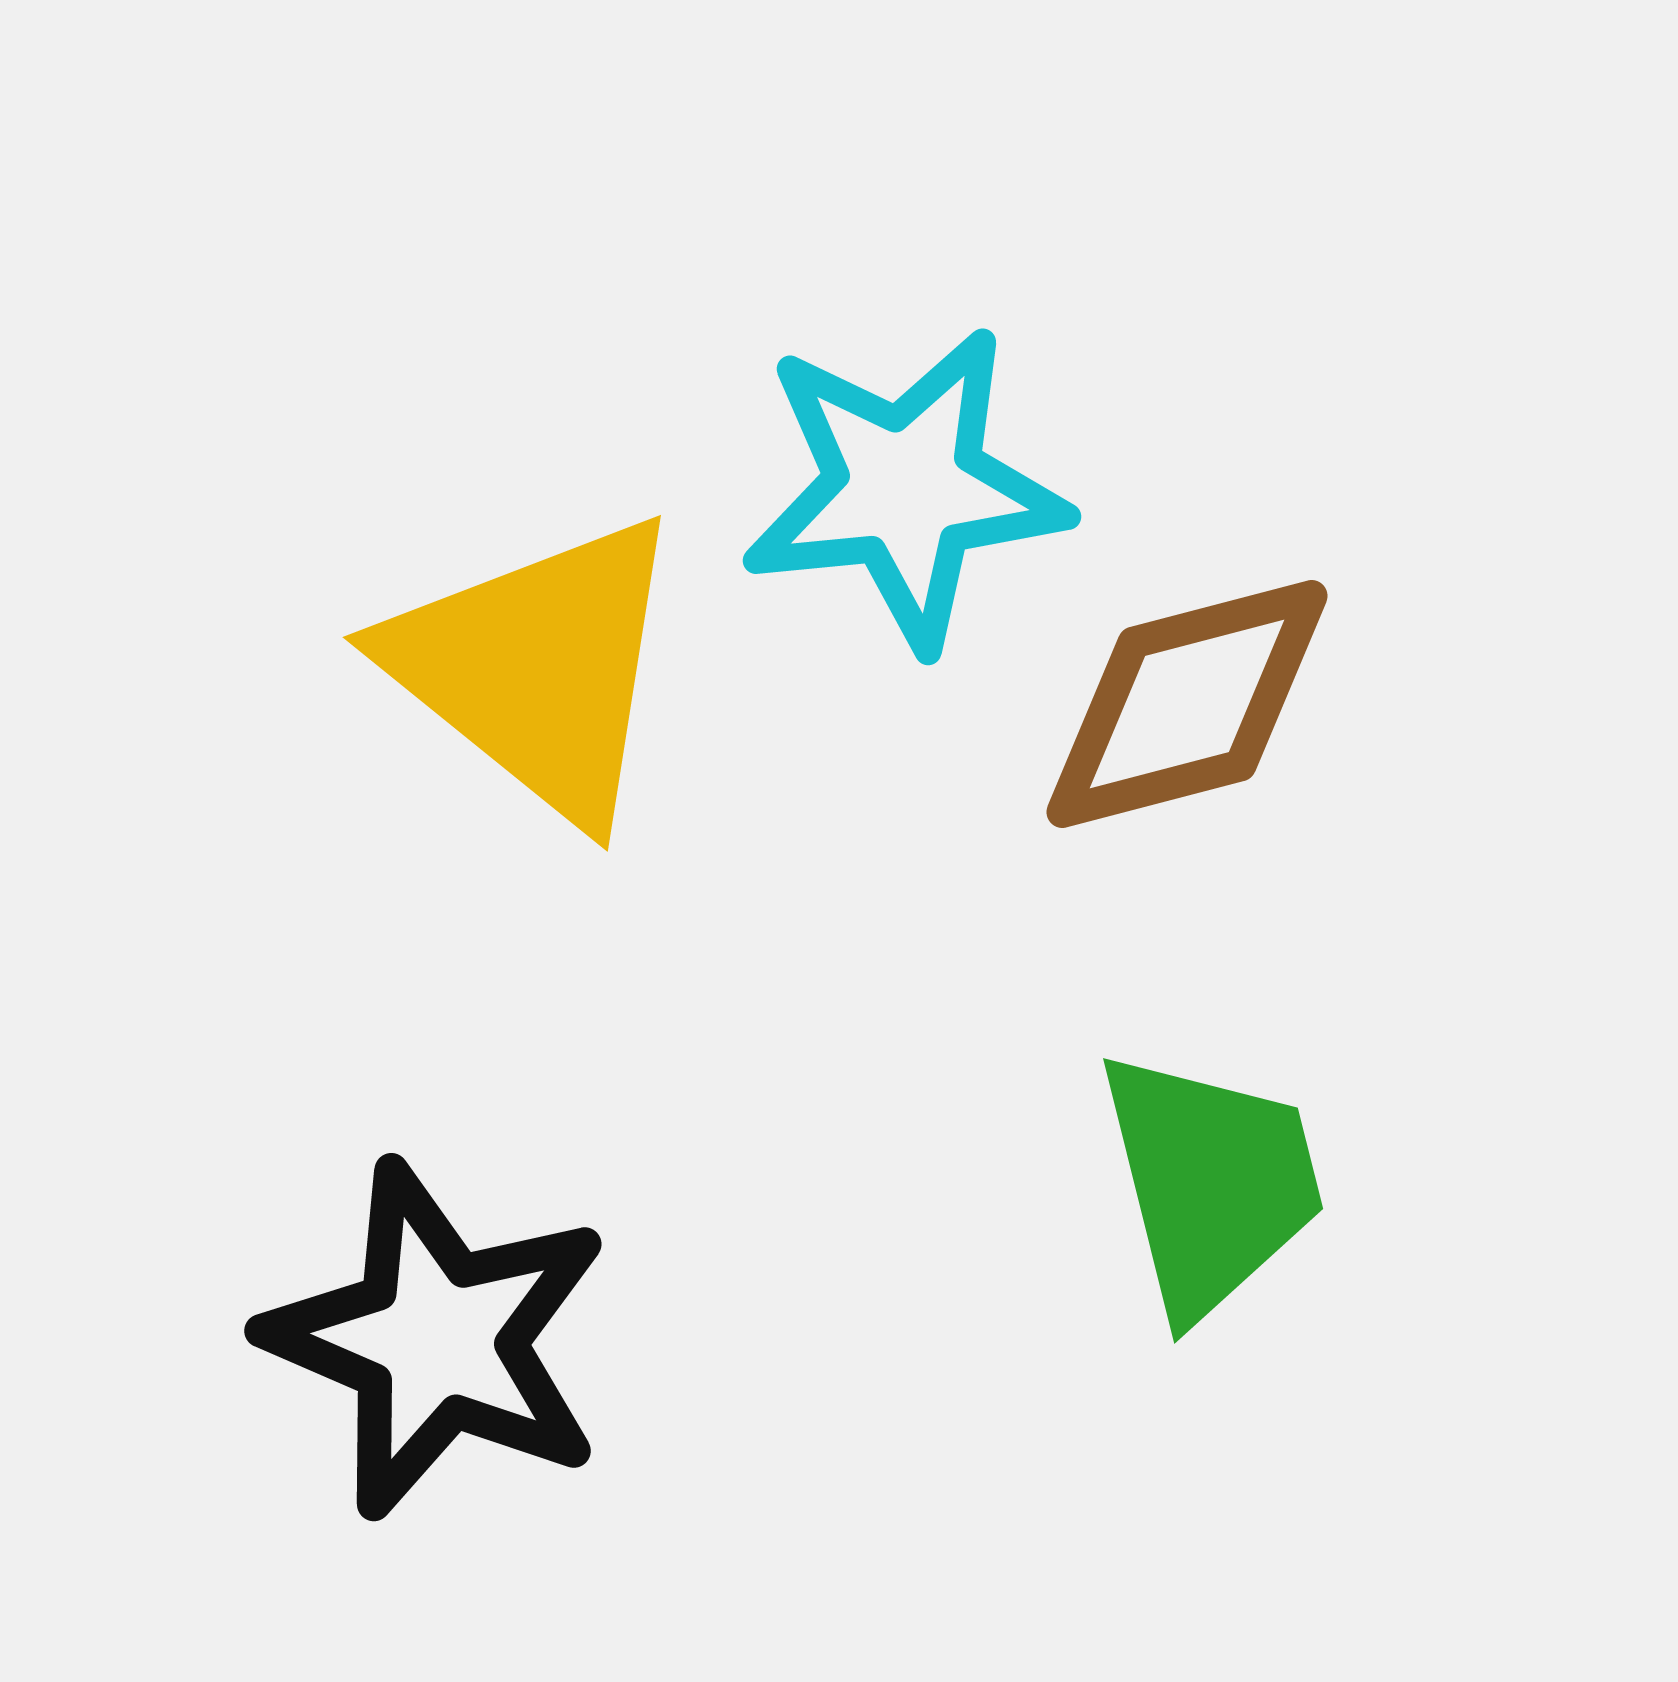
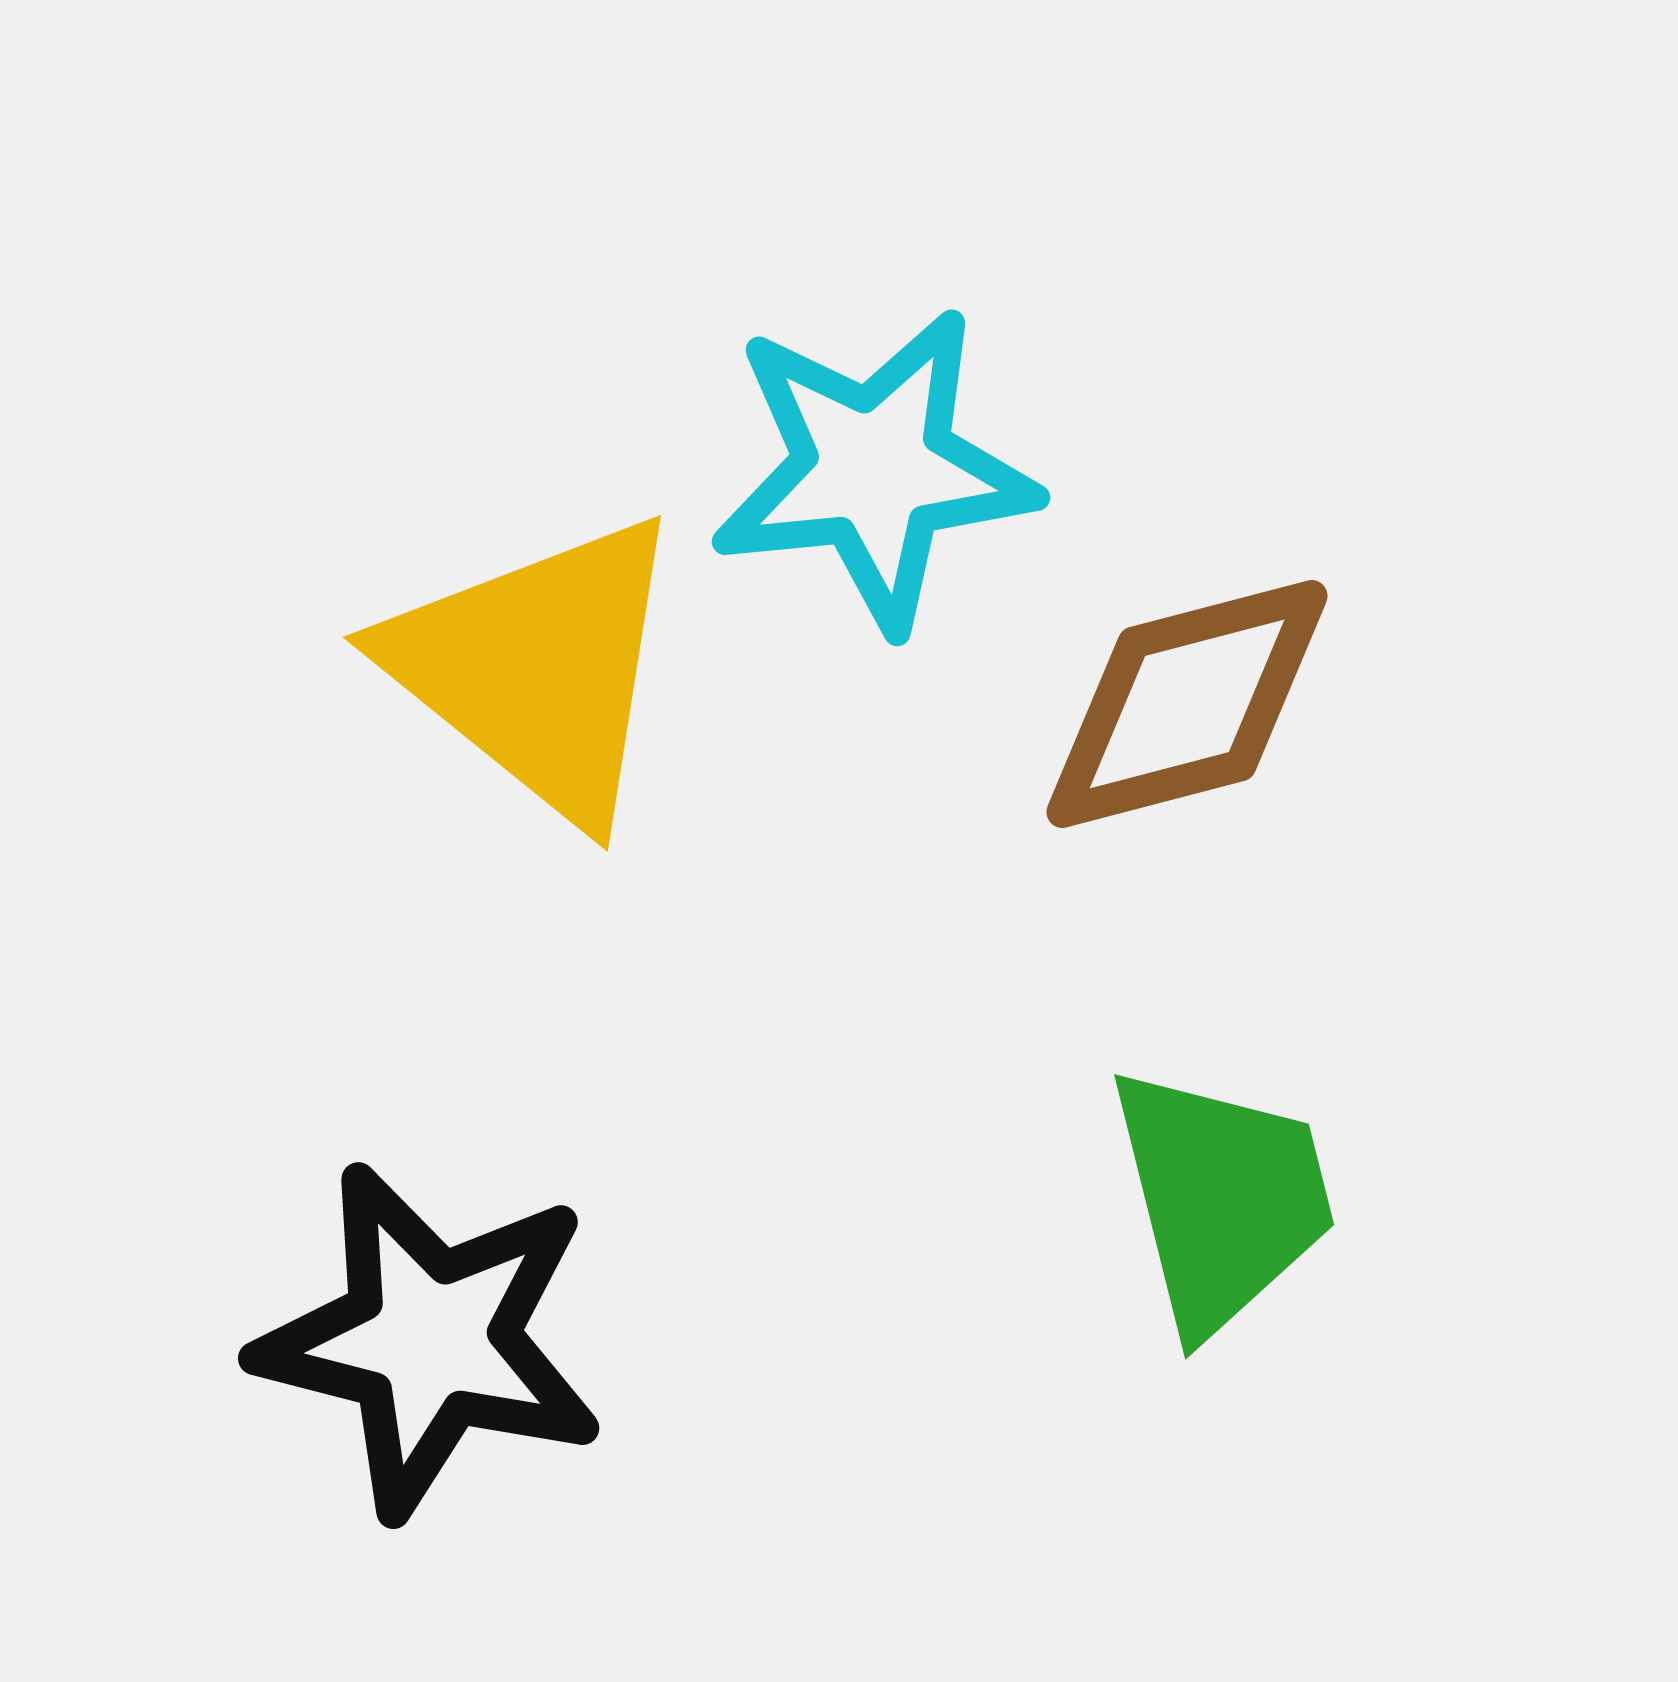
cyan star: moved 31 px left, 19 px up
green trapezoid: moved 11 px right, 16 px down
black star: moved 7 px left; rotated 9 degrees counterclockwise
